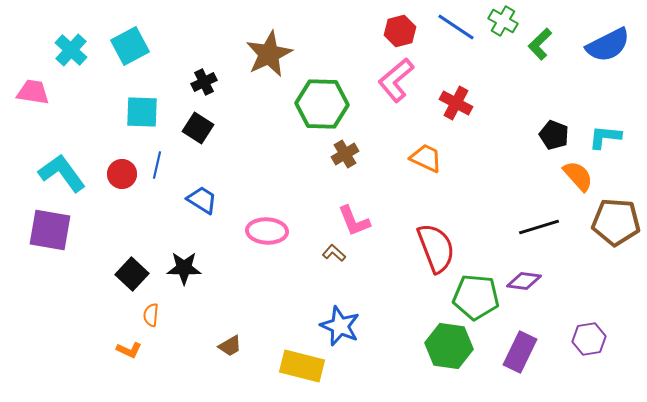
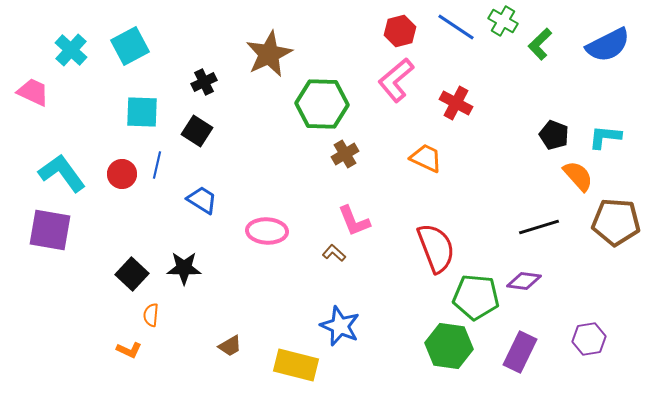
pink trapezoid at (33, 92): rotated 16 degrees clockwise
black square at (198, 128): moved 1 px left, 3 px down
yellow rectangle at (302, 366): moved 6 px left, 1 px up
